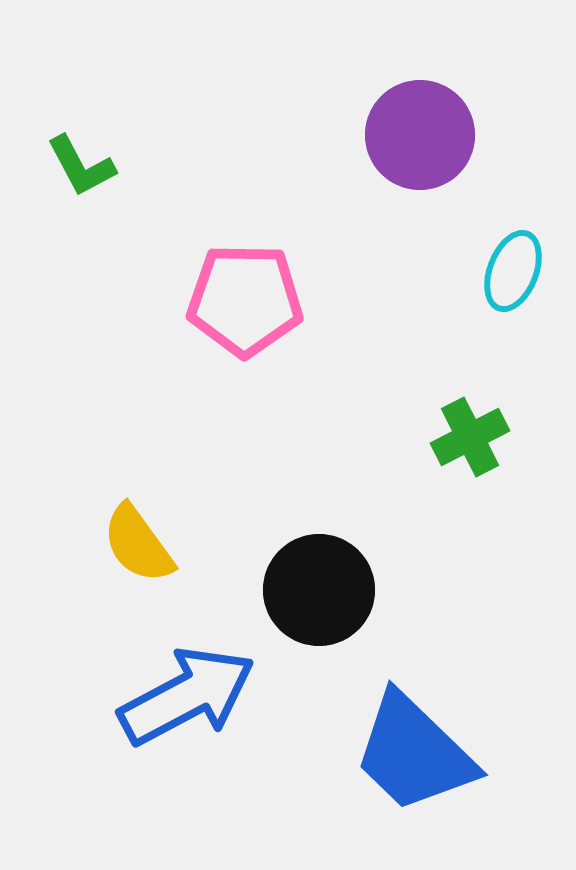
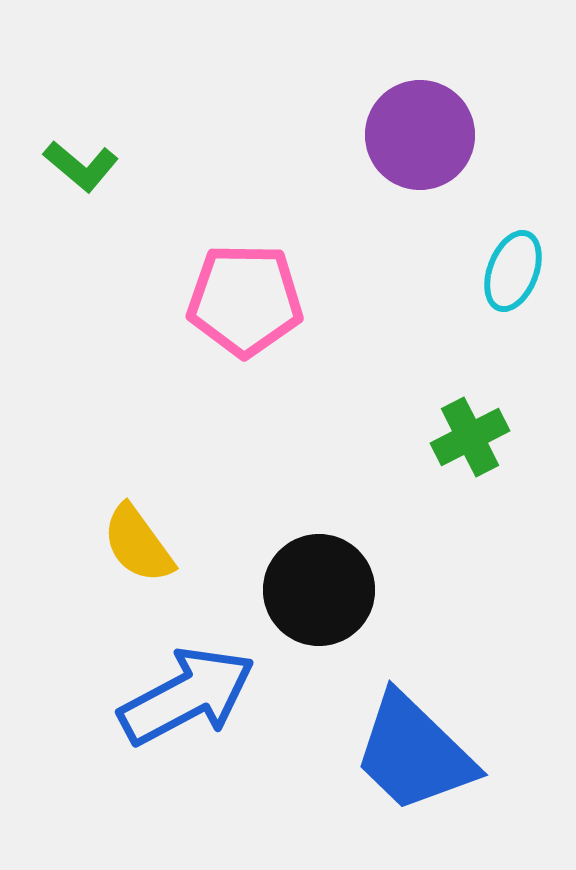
green L-shape: rotated 22 degrees counterclockwise
